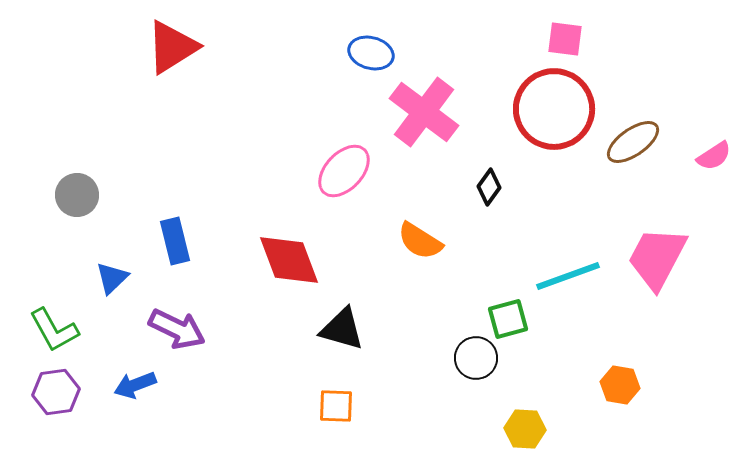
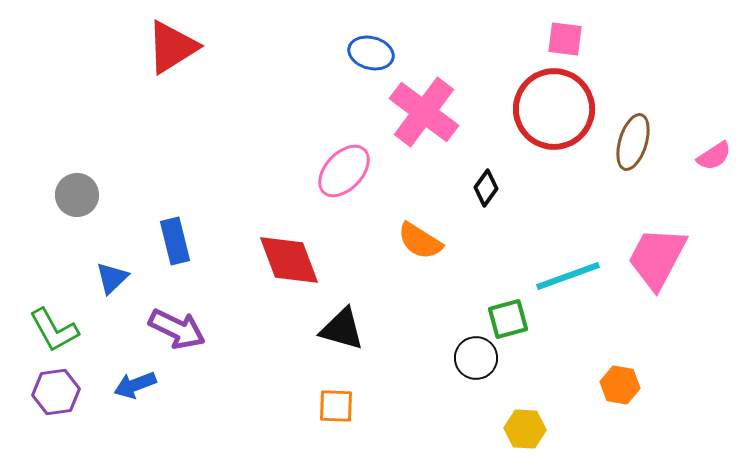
brown ellipse: rotated 38 degrees counterclockwise
black diamond: moved 3 px left, 1 px down
